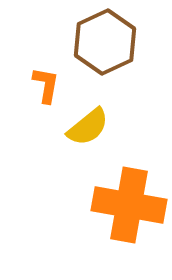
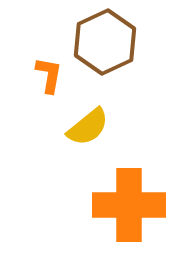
orange L-shape: moved 3 px right, 10 px up
orange cross: rotated 10 degrees counterclockwise
